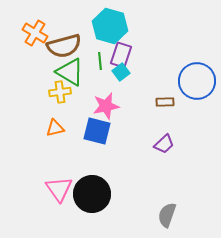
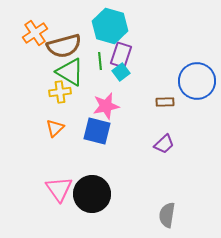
orange cross: rotated 25 degrees clockwise
orange triangle: rotated 30 degrees counterclockwise
gray semicircle: rotated 10 degrees counterclockwise
